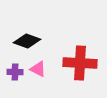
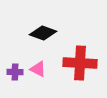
black diamond: moved 16 px right, 8 px up
